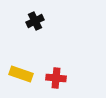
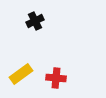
yellow rectangle: rotated 55 degrees counterclockwise
